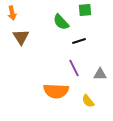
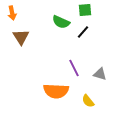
green semicircle: rotated 24 degrees counterclockwise
black line: moved 4 px right, 9 px up; rotated 32 degrees counterclockwise
gray triangle: rotated 16 degrees clockwise
